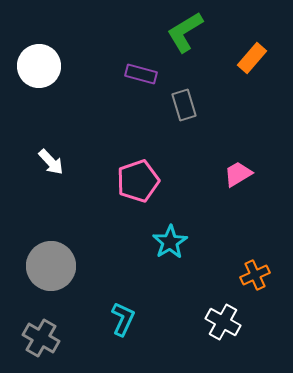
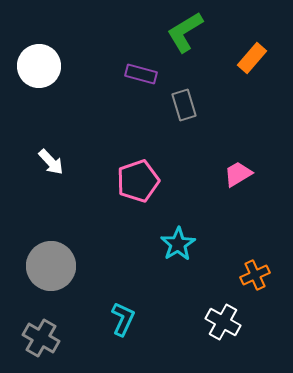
cyan star: moved 8 px right, 2 px down
